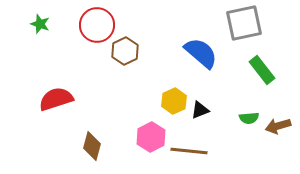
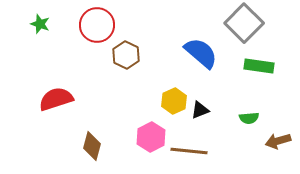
gray square: rotated 33 degrees counterclockwise
brown hexagon: moved 1 px right, 4 px down; rotated 8 degrees counterclockwise
green rectangle: moved 3 px left, 4 px up; rotated 44 degrees counterclockwise
brown arrow: moved 15 px down
